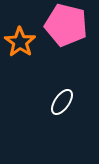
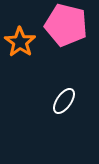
white ellipse: moved 2 px right, 1 px up
